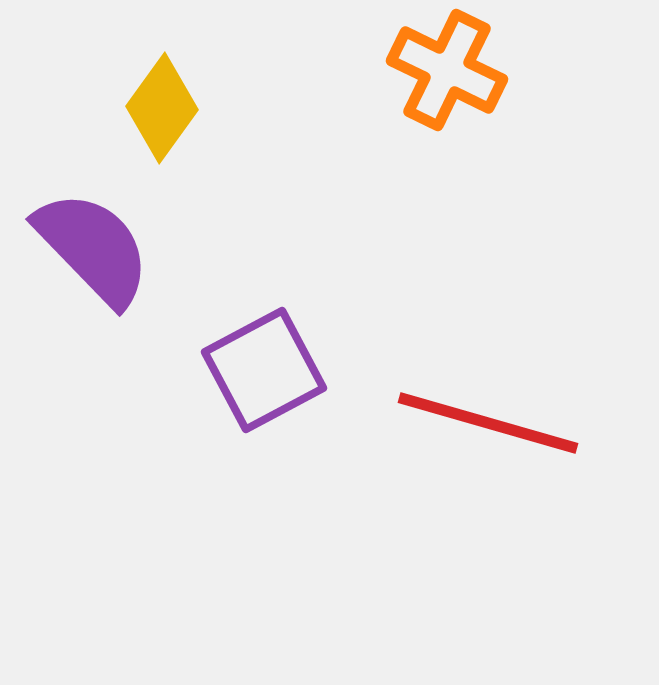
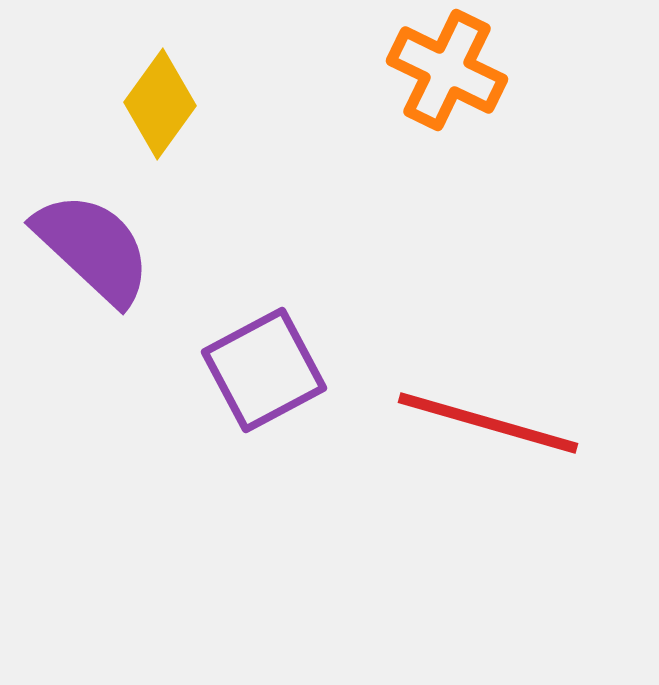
yellow diamond: moved 2 px left, 4 px up
purple semicircle: rotated 3 degrees counterclockwise
